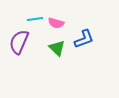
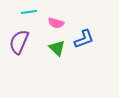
cyan line: moved 6 px left, 7 px up
